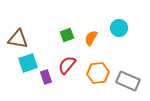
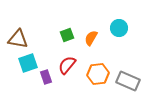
orange hexagon: moved 1 px down
